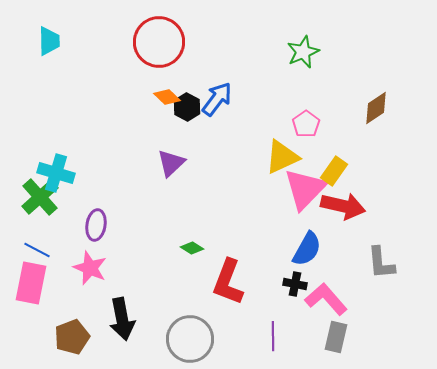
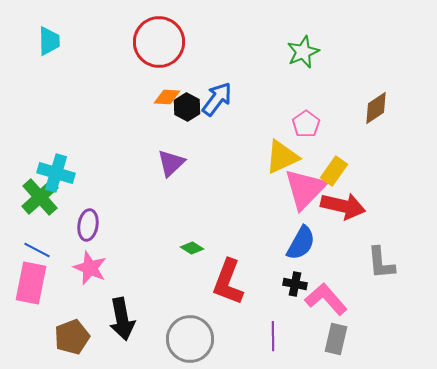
orange diamond: rotated 40 degrees counterclockwise
purple ellipse: moved 8 px left
blue semicircle: moved 6 px left, 6 px up
gray rectangle: moved 2 px down
